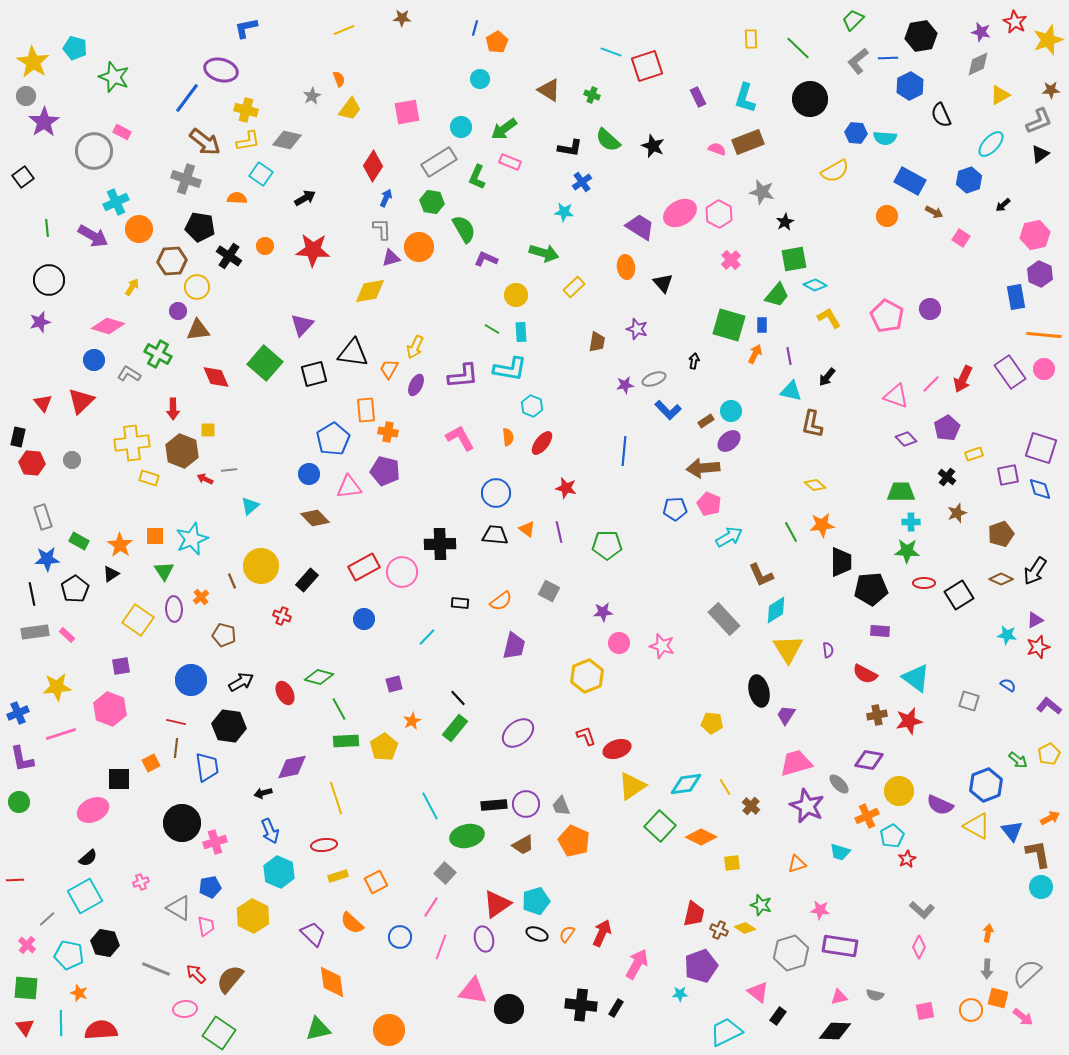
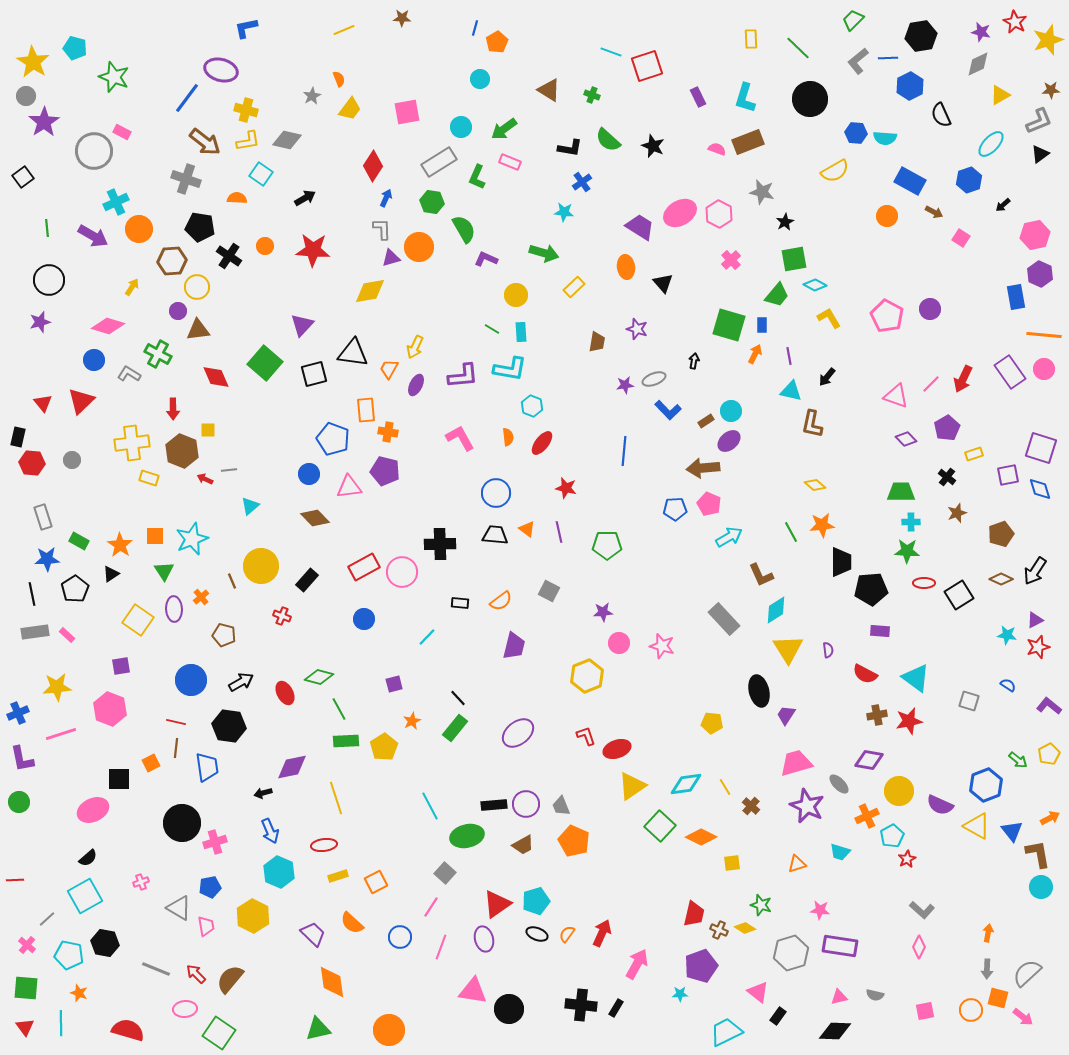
blue pentagon at (333, 439): rotated 20 degrees counterclockwise
red semicircle at (101, 1030): moved 27 px right; rotated 20 degrees clockwise
